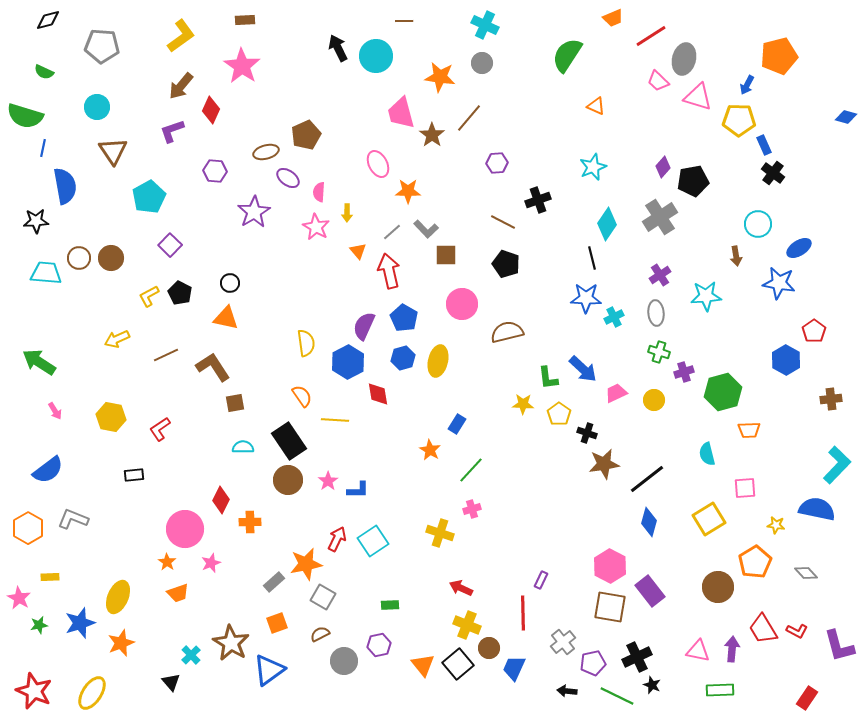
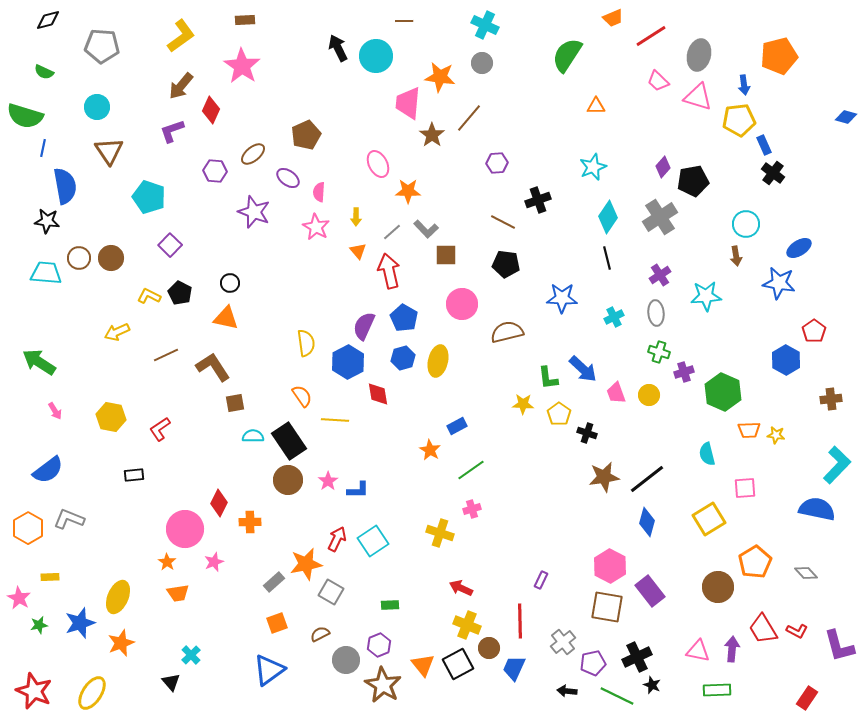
gray ellipse at (684, 59): moved 15 px right, 4 px up
blue arrow at (747, 85): moved 3 px left; rotated 36 degrees counterclockwise
orange triangle at (596, 106): rotated 24 degrees counterclockwise
pink trapezoid at (401, 113): moved 7 px right, 10 px up; rotated 20 degrees clockwise
yellow pentagon at (739, 120): rotated 8 degrees counterclockwise
brown triangle at (113, 151): moved 4 px left
brown ellipse at (266, 152): moved 13 px left, 2 px down; rotated 25 degrees counterclockwise
cyan pentagon at (149, 197): rotated 24 degrees counterclockwise
purple star at (254, 212): rotated 20 degrees counterclockwise
yellow arrow at (347, 213): moved 9 px right, 4 px down
black star at (36, 221): moved 11 px right; rotated 10 degrees clockwise
cyan diamond at (607, 224): moved 1 px right, 7 px up
cyan circle at (758, 224): moved 12 px left
black line at (592, 258): moved 15 px right
black pentagon at (506, 264): rotated 12 degrees counterclockwise
yellow L-shape at (149, 296): rotated 55 degrees clockwise
blue star at (586, 298): moved 24 px left
yellow arrow at (117, 339): moved 7 px up
green hexagon at (723, 392): rotated 21 degrees counterclockwise
pink trapezoid at (616, 393): rotated 85 degrees counterclockwise
yellow circle at (654, 400): moved 5 px left, 5 px up
blue rectangle at (457, 424): moved 2 px down; rotated 30 degrees clockwise
cyan semicircle at (243, 447): moved 10 px right, 11 px up
brown star at (604, 464): moved 13 px down
green line at (471, 470): rotated 12 degrees clockwise
red diamond at (221, 500): moved 2 px left, 3 px down
gray L-shape at (73, 519): moved 4 px left
blue diamond at (649, 522): moved 2 px left
yellow star at (776, 525): moved 90 px up
pink star at (211, 563): moved 3 px right, 1 px up
orange trapezoid at (178, 593): rotated 10 degrees clockwise
gray square at (323, 597): moved 8 px right, 5 px up
brown square at (610, 607): moved 3 px left
red line at (523, 613): moved 3 px left, 8 px down
brown star at (231, 643): moved 152 px right, 42 px down
purple hexagon at (379, 645): rotated 10 degrees counterclockwise
gray circle at (344, 661): moved 2 px right, 1 px up
black square at (458, 664): rotated 12 degrees clockwise
green rectangle at (720, 690): moved 3 px left
